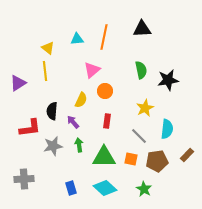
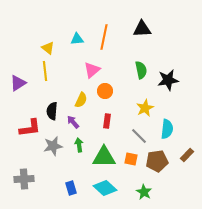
green star: moved 3 px down
